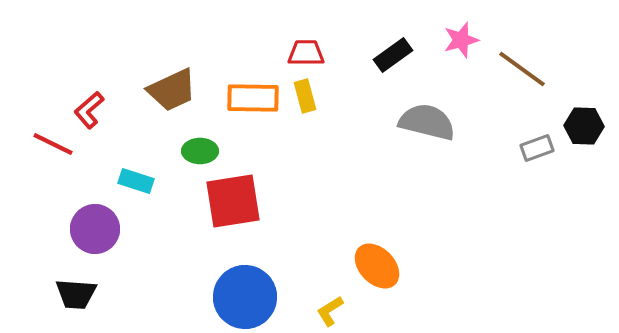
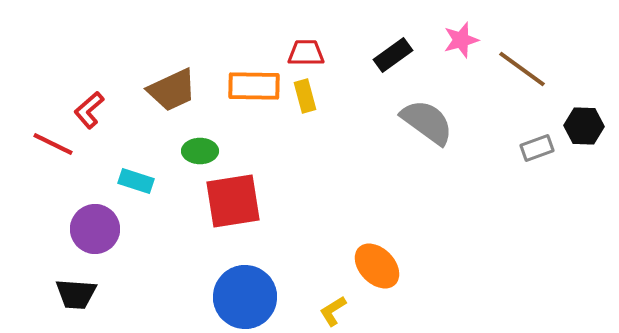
orange rectangle: moved 1 px right, 12 px up
gray semicircle: rotated 22 degrees clockwise
yellow L-shape: moved 3 px right
